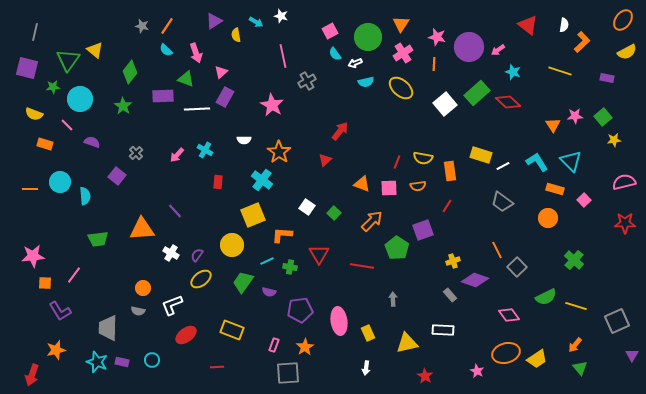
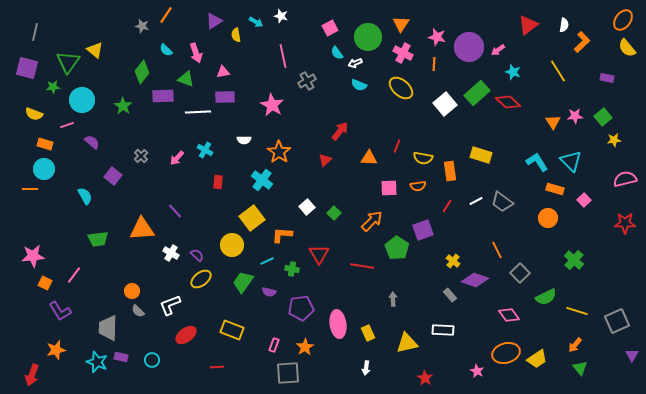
red triangle at (528, 25): rotated 45 degrees clockwise
orange line at (167, 26): moved 1 px left, 11 px up
pink square at (330, 31): moved 3 px up
yellow semicircle at (627, 52): moved 4 px up; rotated 78 degrees clockwise
pink cross at (403, 53): rotated 30 degrees counterclockwise
cyan semicircle at (335, 54): moved 2 px right, 1 px up
green triangle at (68, 60): moved 2 px down
yellow line at (560, 71): moved 2 px left; rotated 40 degrees clockwise
green diamond at (130, 72): moved 12 px right
pink triangle at (221, 72): moved 2 px right; rotated 32 degrees clockwise
cyan semicircle at (366, 82): moved 7 px left, 3 px down; rotated 35 degrees clockwise
purple rectangle at (225, 97): rotated 60 degrees clockwise
cyan circle at (80, 99): moved 2 px right, 1 px down
white line at (197, 109): moved 1 px right, 3 px down
pink line at (67, 125): rotated 64 degrees counterclockwise
orange triangle at (553, 125): moved 3 px up
purple semicircle at (92, 142): rotated 21 degrees clockwise
gray cross at (136, 153): moved 5 px right, 3 px down
pink arrow at (177, 155): moved 3 px down
red line at (397, 162): moved 16 px up
white line at (503, 166): moved 27 px left, 35 px down
purple square at (117, 176): moved 4 px left
cyan circle at (60, 182): moved 16 px left, 13 px up
pink semicircle at (624, 182): moved 1 px right, 3 px up
orange triangle at (362, 184): moved 7 px right, 26 px up; rotated 18 degrees counterclockwise
cyan semicircle at (85, 196): rotated 24 degrees counterclockwise
white square at (307, 207): rotated 14 degrees clockwise
yellow square at (253, 215): moved 1 px left, 3 px down; rotated 15 degrees counterclockwise
purple semicircle at (197, 255): rotated 96 degrees clockwise
yellow cross at (453, 261): rotated 32 degrees counterclockwise
green cross at (290, 267): moved 2 px right, 2 px down
gray square at (517, 267): moved 3 px right, 6 px down
orange square at (45, 283): rotated 24 degrees clockwise
orange circle at (143, 288): moved 11 px left, 3 px down
white L-shape at (172, 305): moved 2 px left
yellow line at (576, 306): moved 1 px right, 5 px down
purple pentagon at (300, 310): moved 1 px right, 2 px up
gray semicircle at (138, 311): rotated 32 degrees clockwise
pink ellipse at (339, 321): moved 1 px left, 3 px down
purple rectangle at (122, 362): moved 1 px left, 5 px up
red star at (425, 376): moved 2 px down
